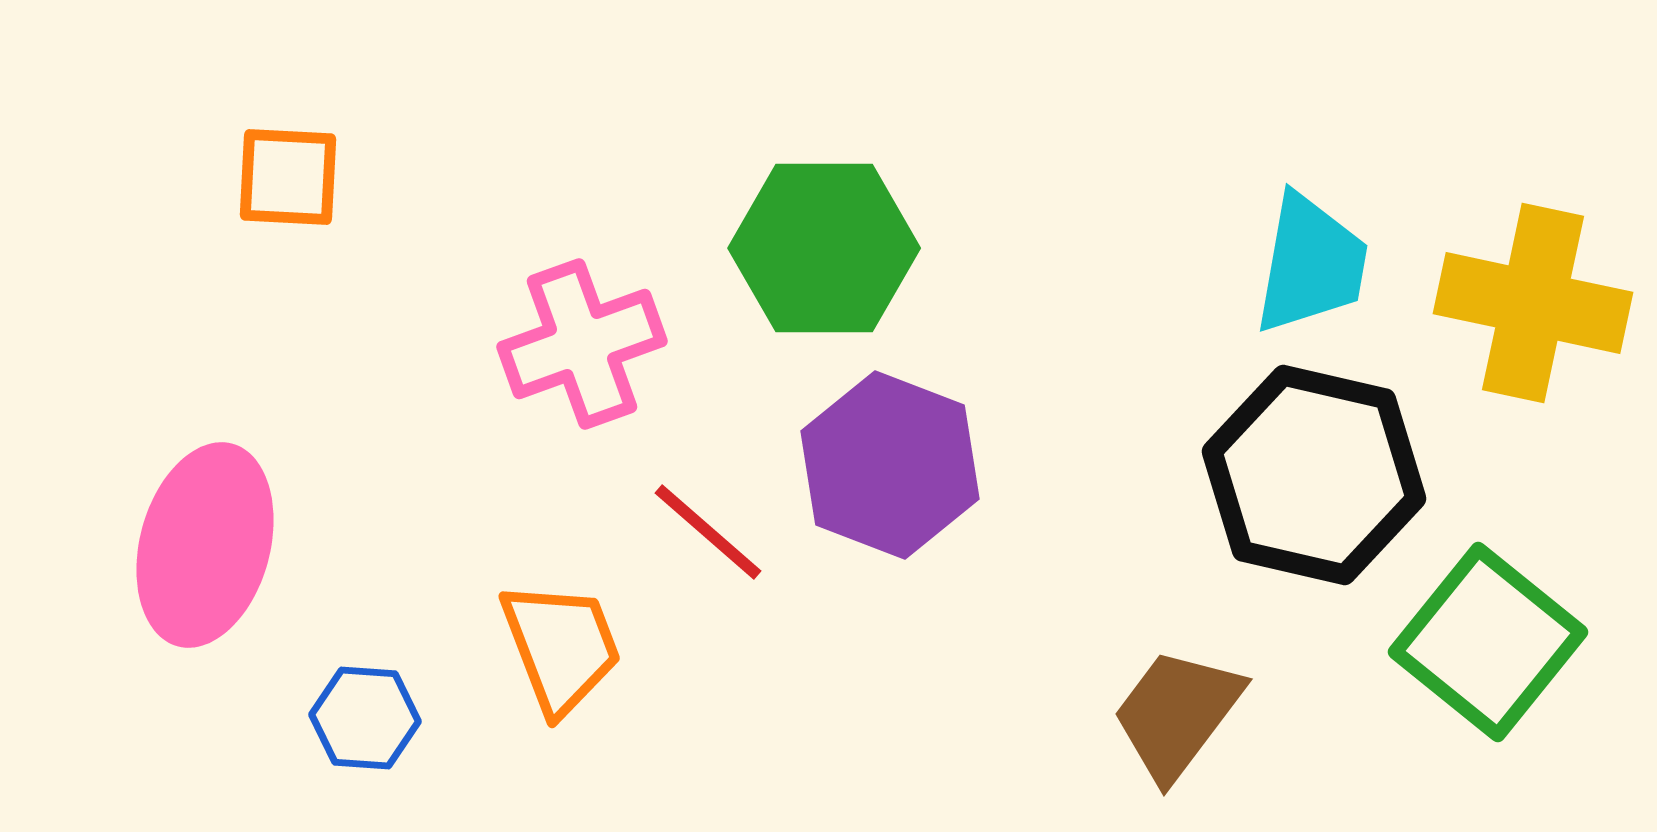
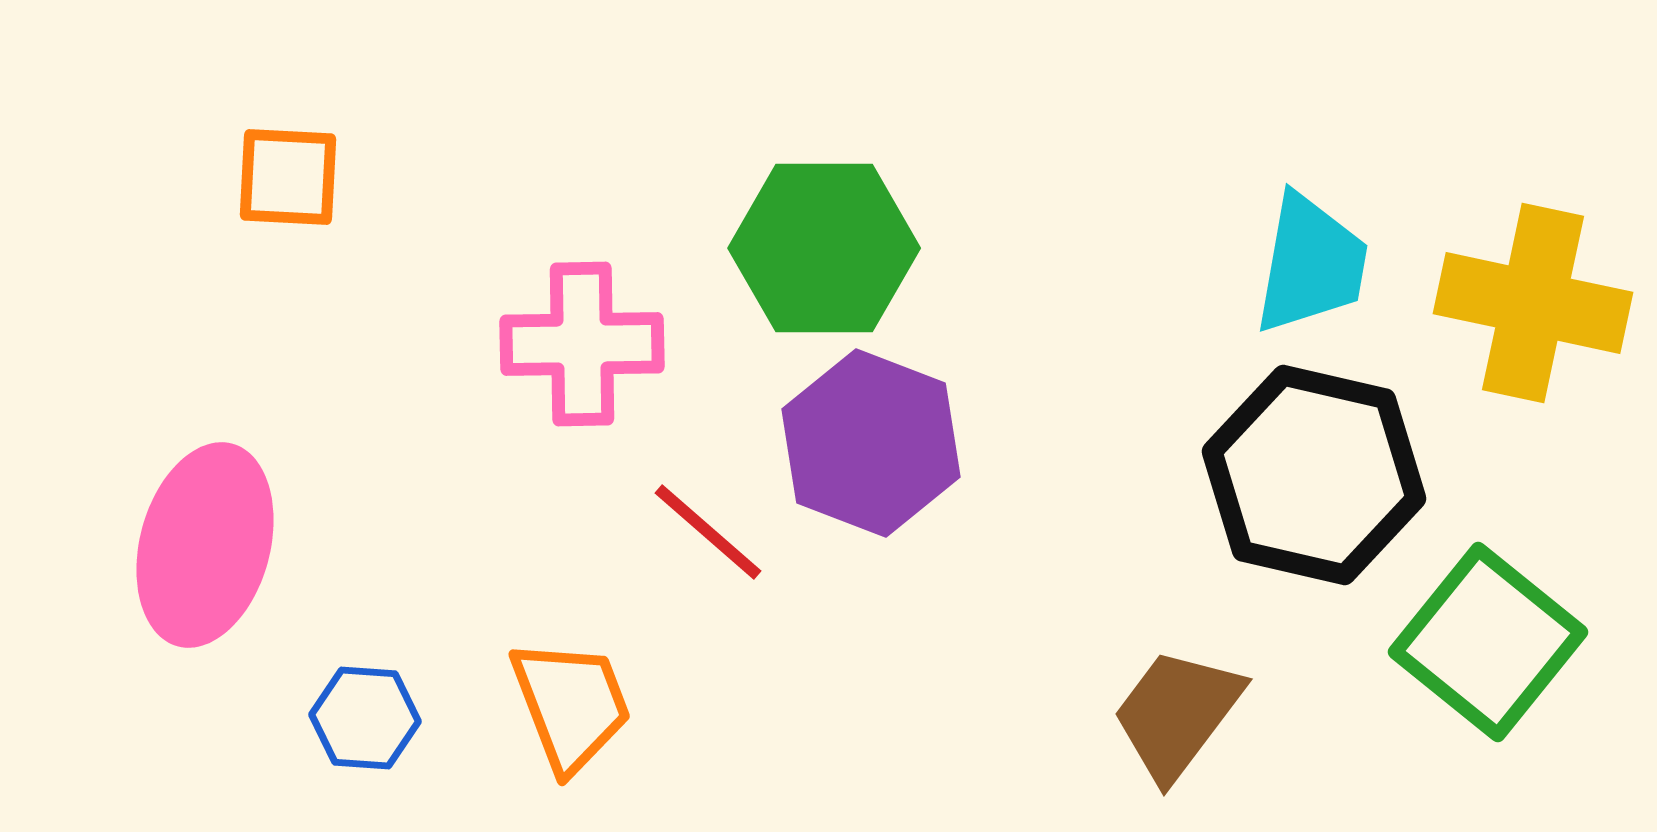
pink cross: rotated 19 degrees clockwise
purple hexagon: moved 19 px left, 22 px up
orange trapezoid: moved 10 px right, 58 px down
